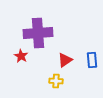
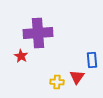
red triangle: moved 12 px right, 17 px down; rotated 21 degrees counterclockwise
yellow cross: moved 1 px right, 1 px down
